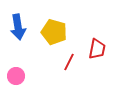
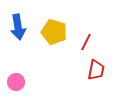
red trapezoid: moved 1 px left, 21 px down
red line: moved 17 px right, 20 px up
pink circle: moved 6 px down
